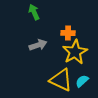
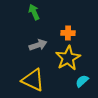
yellow star: moved 7 px left, 6 px down
yellow triangle: moved 28 px left
